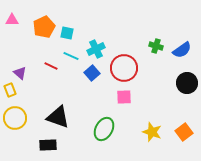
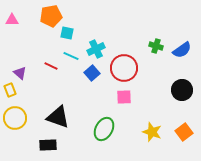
orange pentagon: moved 7 px right, 11 px up; rotated 15 degrees clockwise
black circle: moved 5 px left, 7 px down
